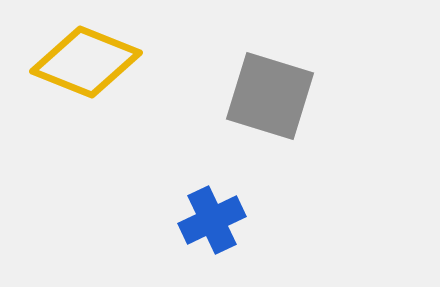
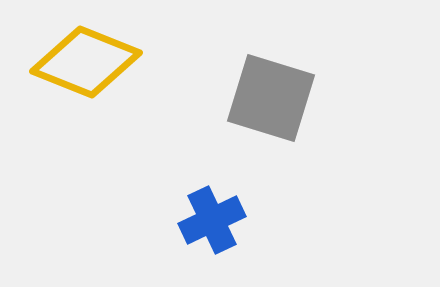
gray square: moved 1 px right, 2 px down
